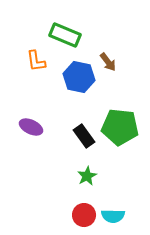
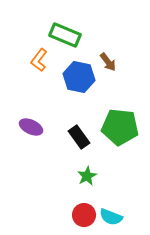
orange L-shape: moved 3 px right, 1 px up; rotated 45 degrees clockwise
black rectangle: moved 5 px left, 1 px down
cyan semicircle: moved 2 px left, 1 px down; rotated 20 degrees clockwise
